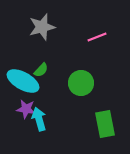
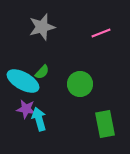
pink line: moved 4 px right, 4 px up
green semicircle: moved 1 px right, 2 px down
green circle: moved 1 px left, 1 px down
